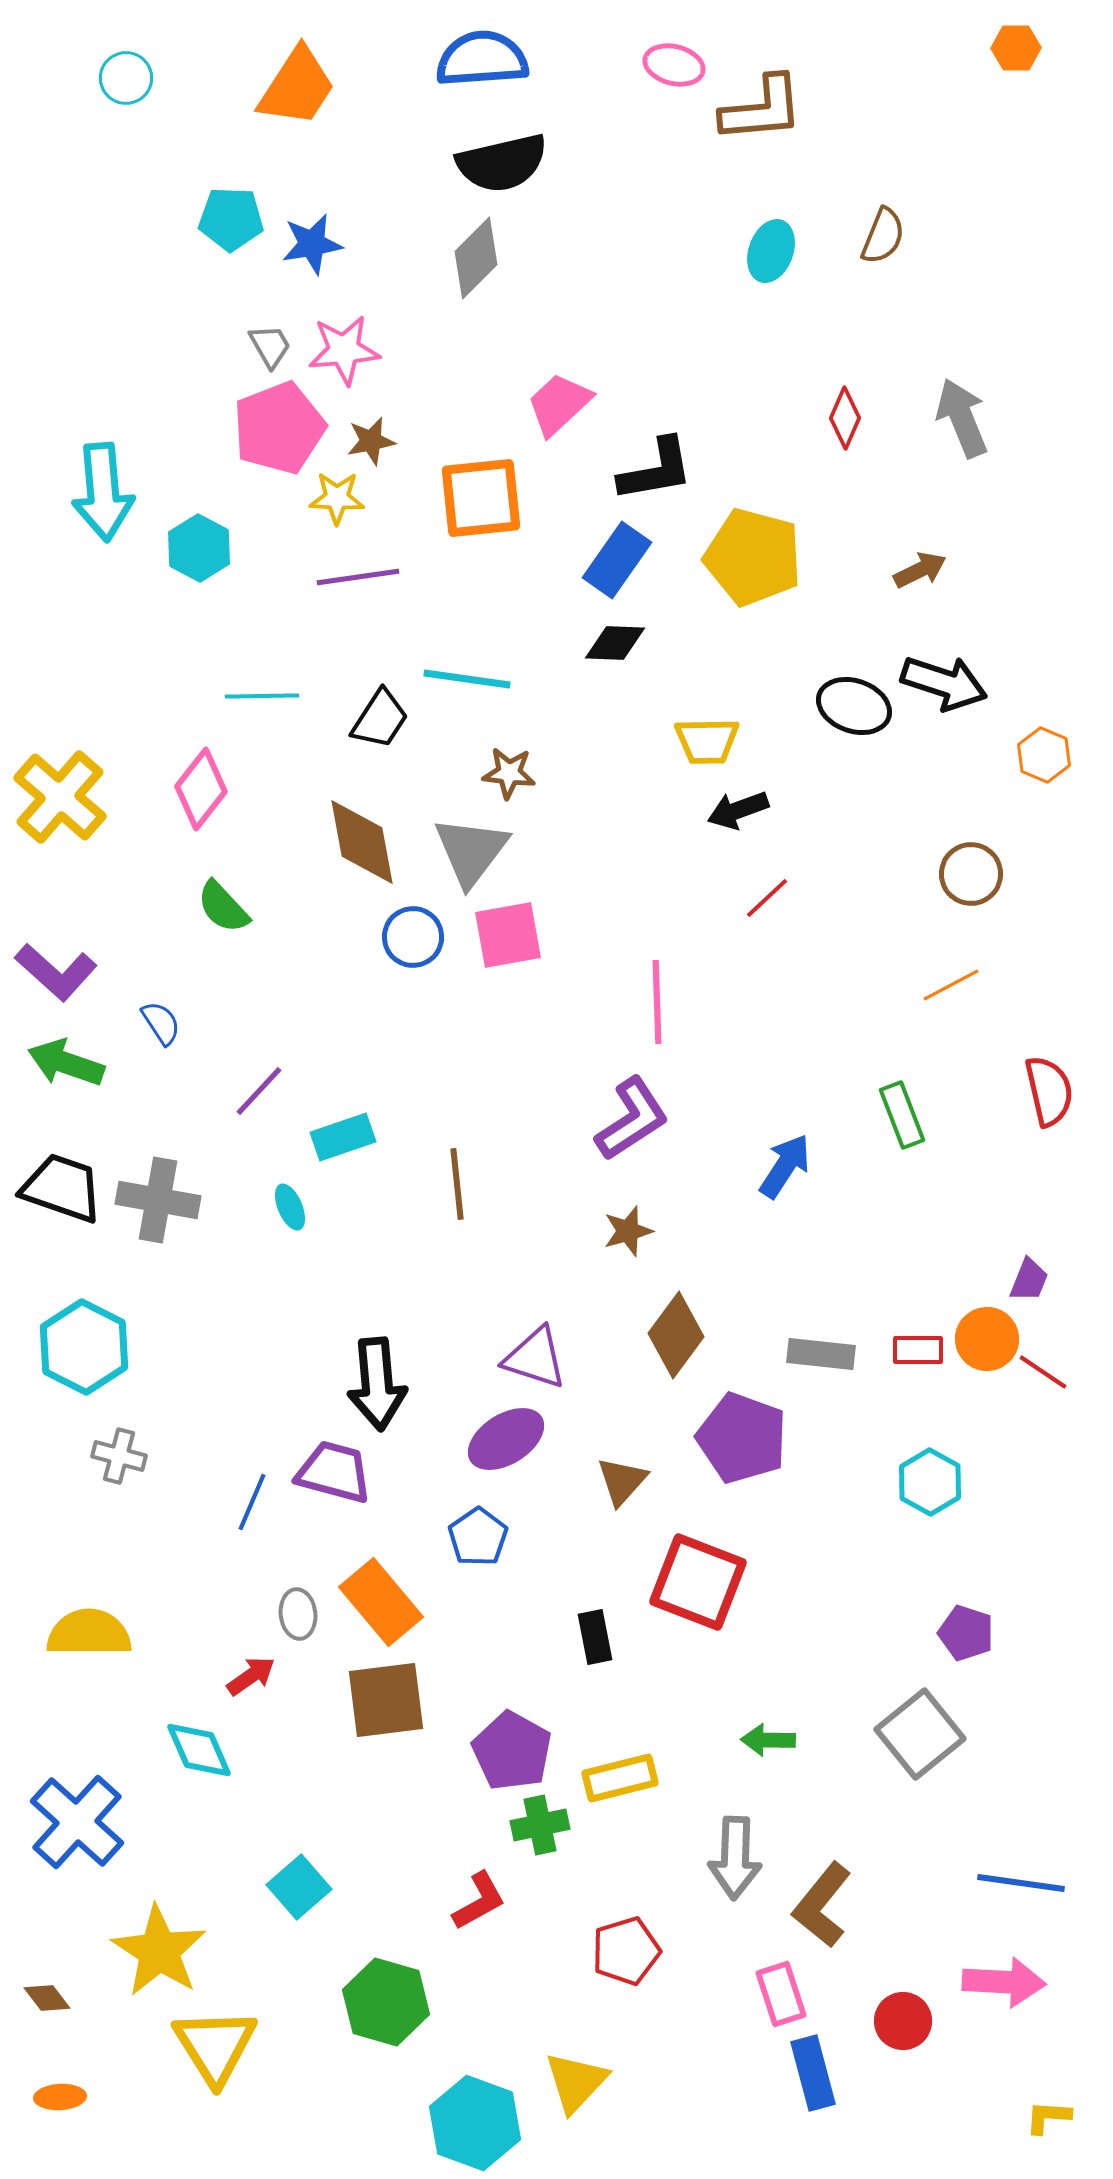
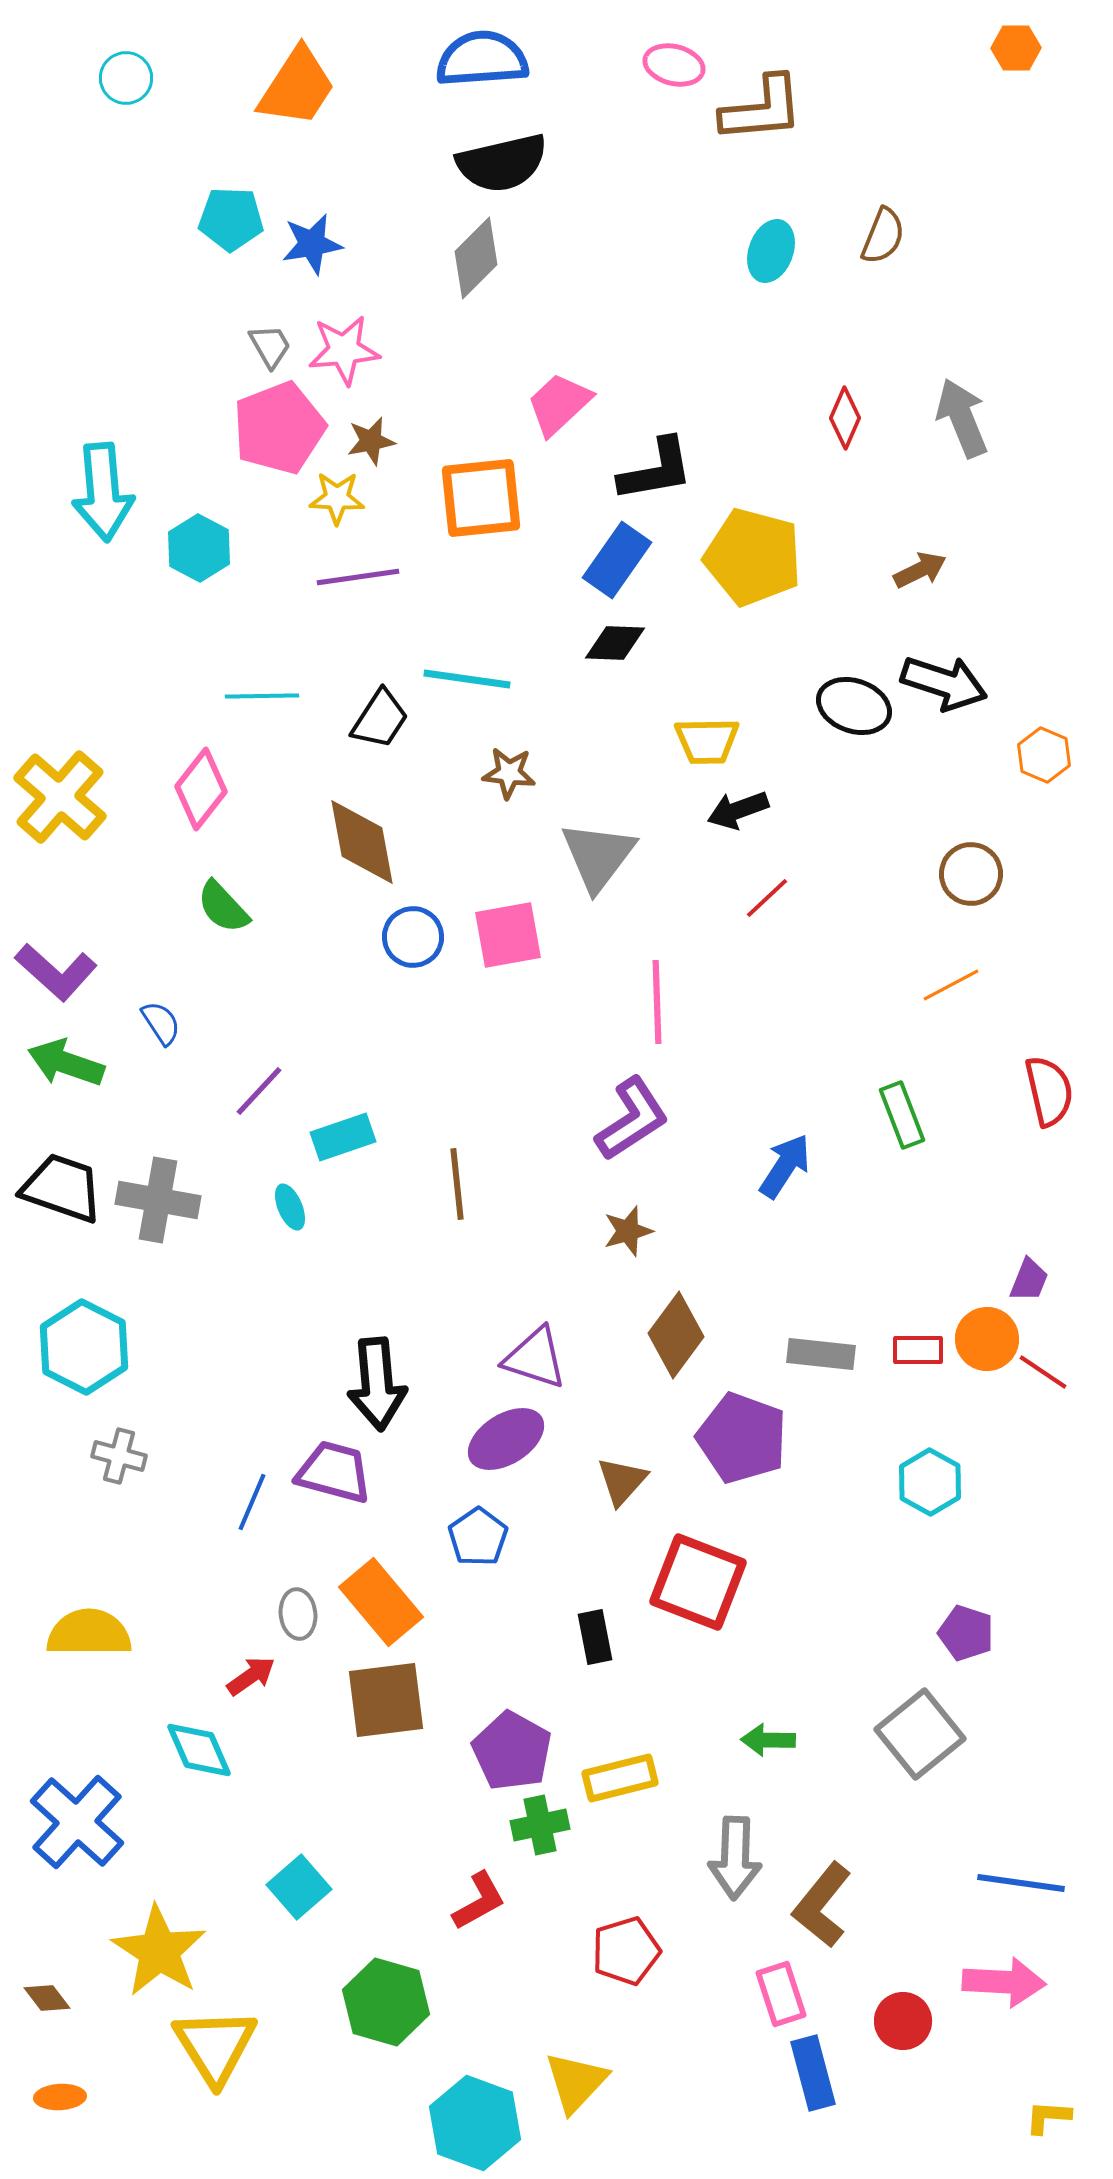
gray triangle at (471, 851): moved 127 px right, 5 px down
